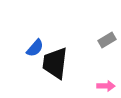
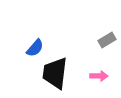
black trapezoid: moved 10 px down
pink arrow: moved 7 px left, 10 px up
